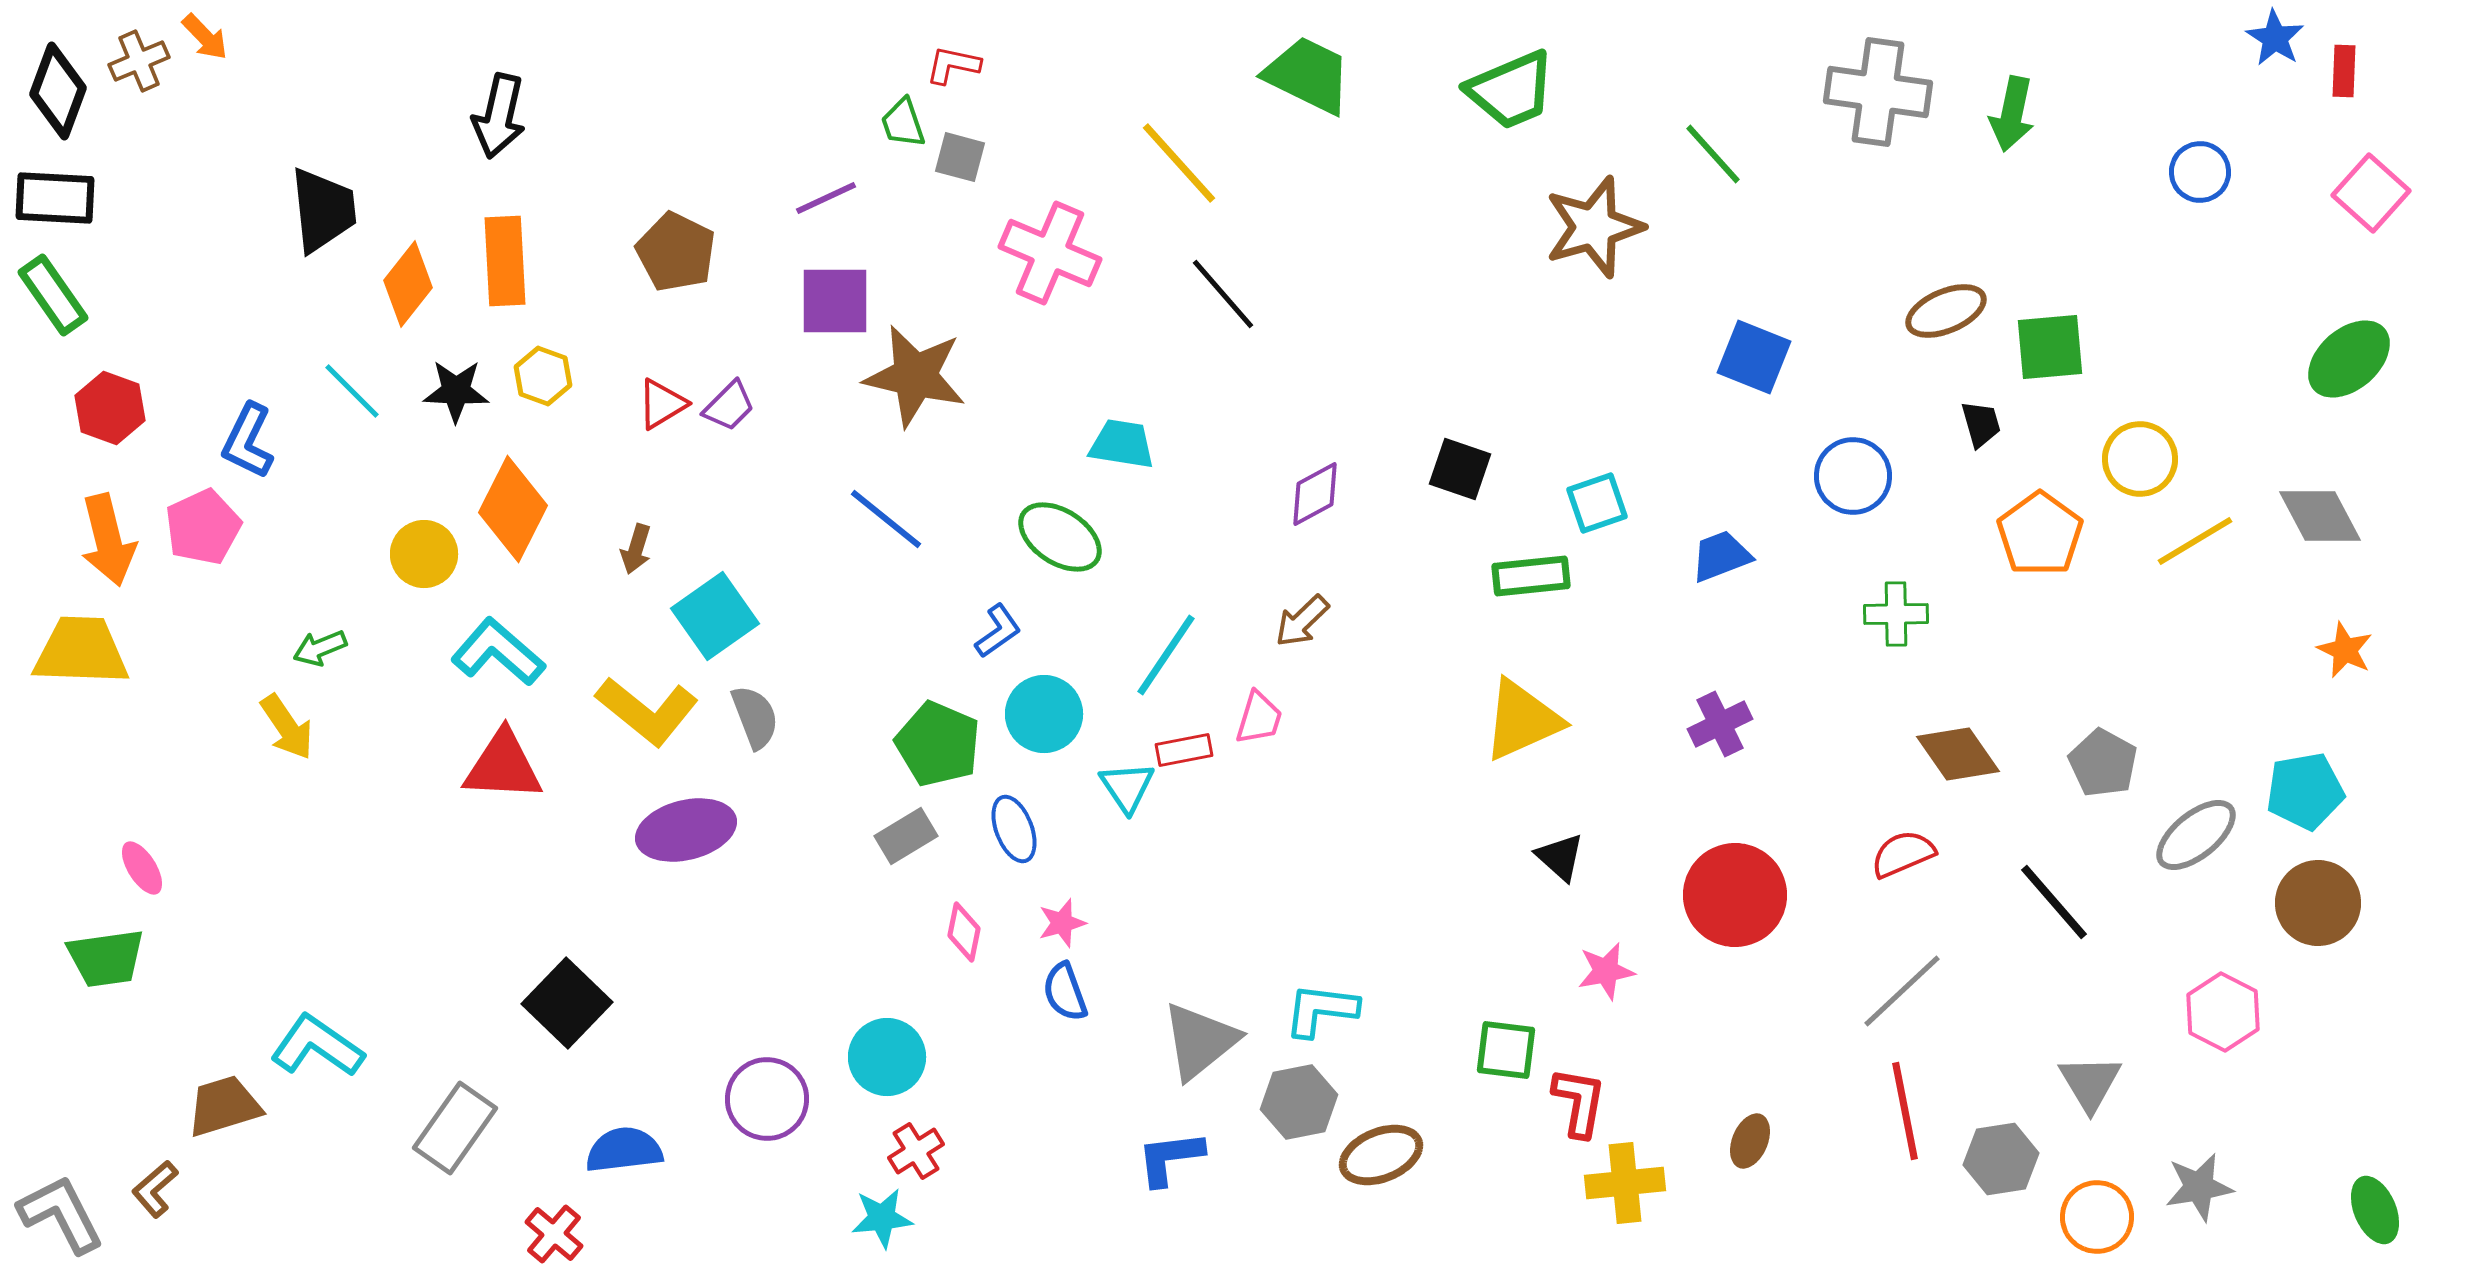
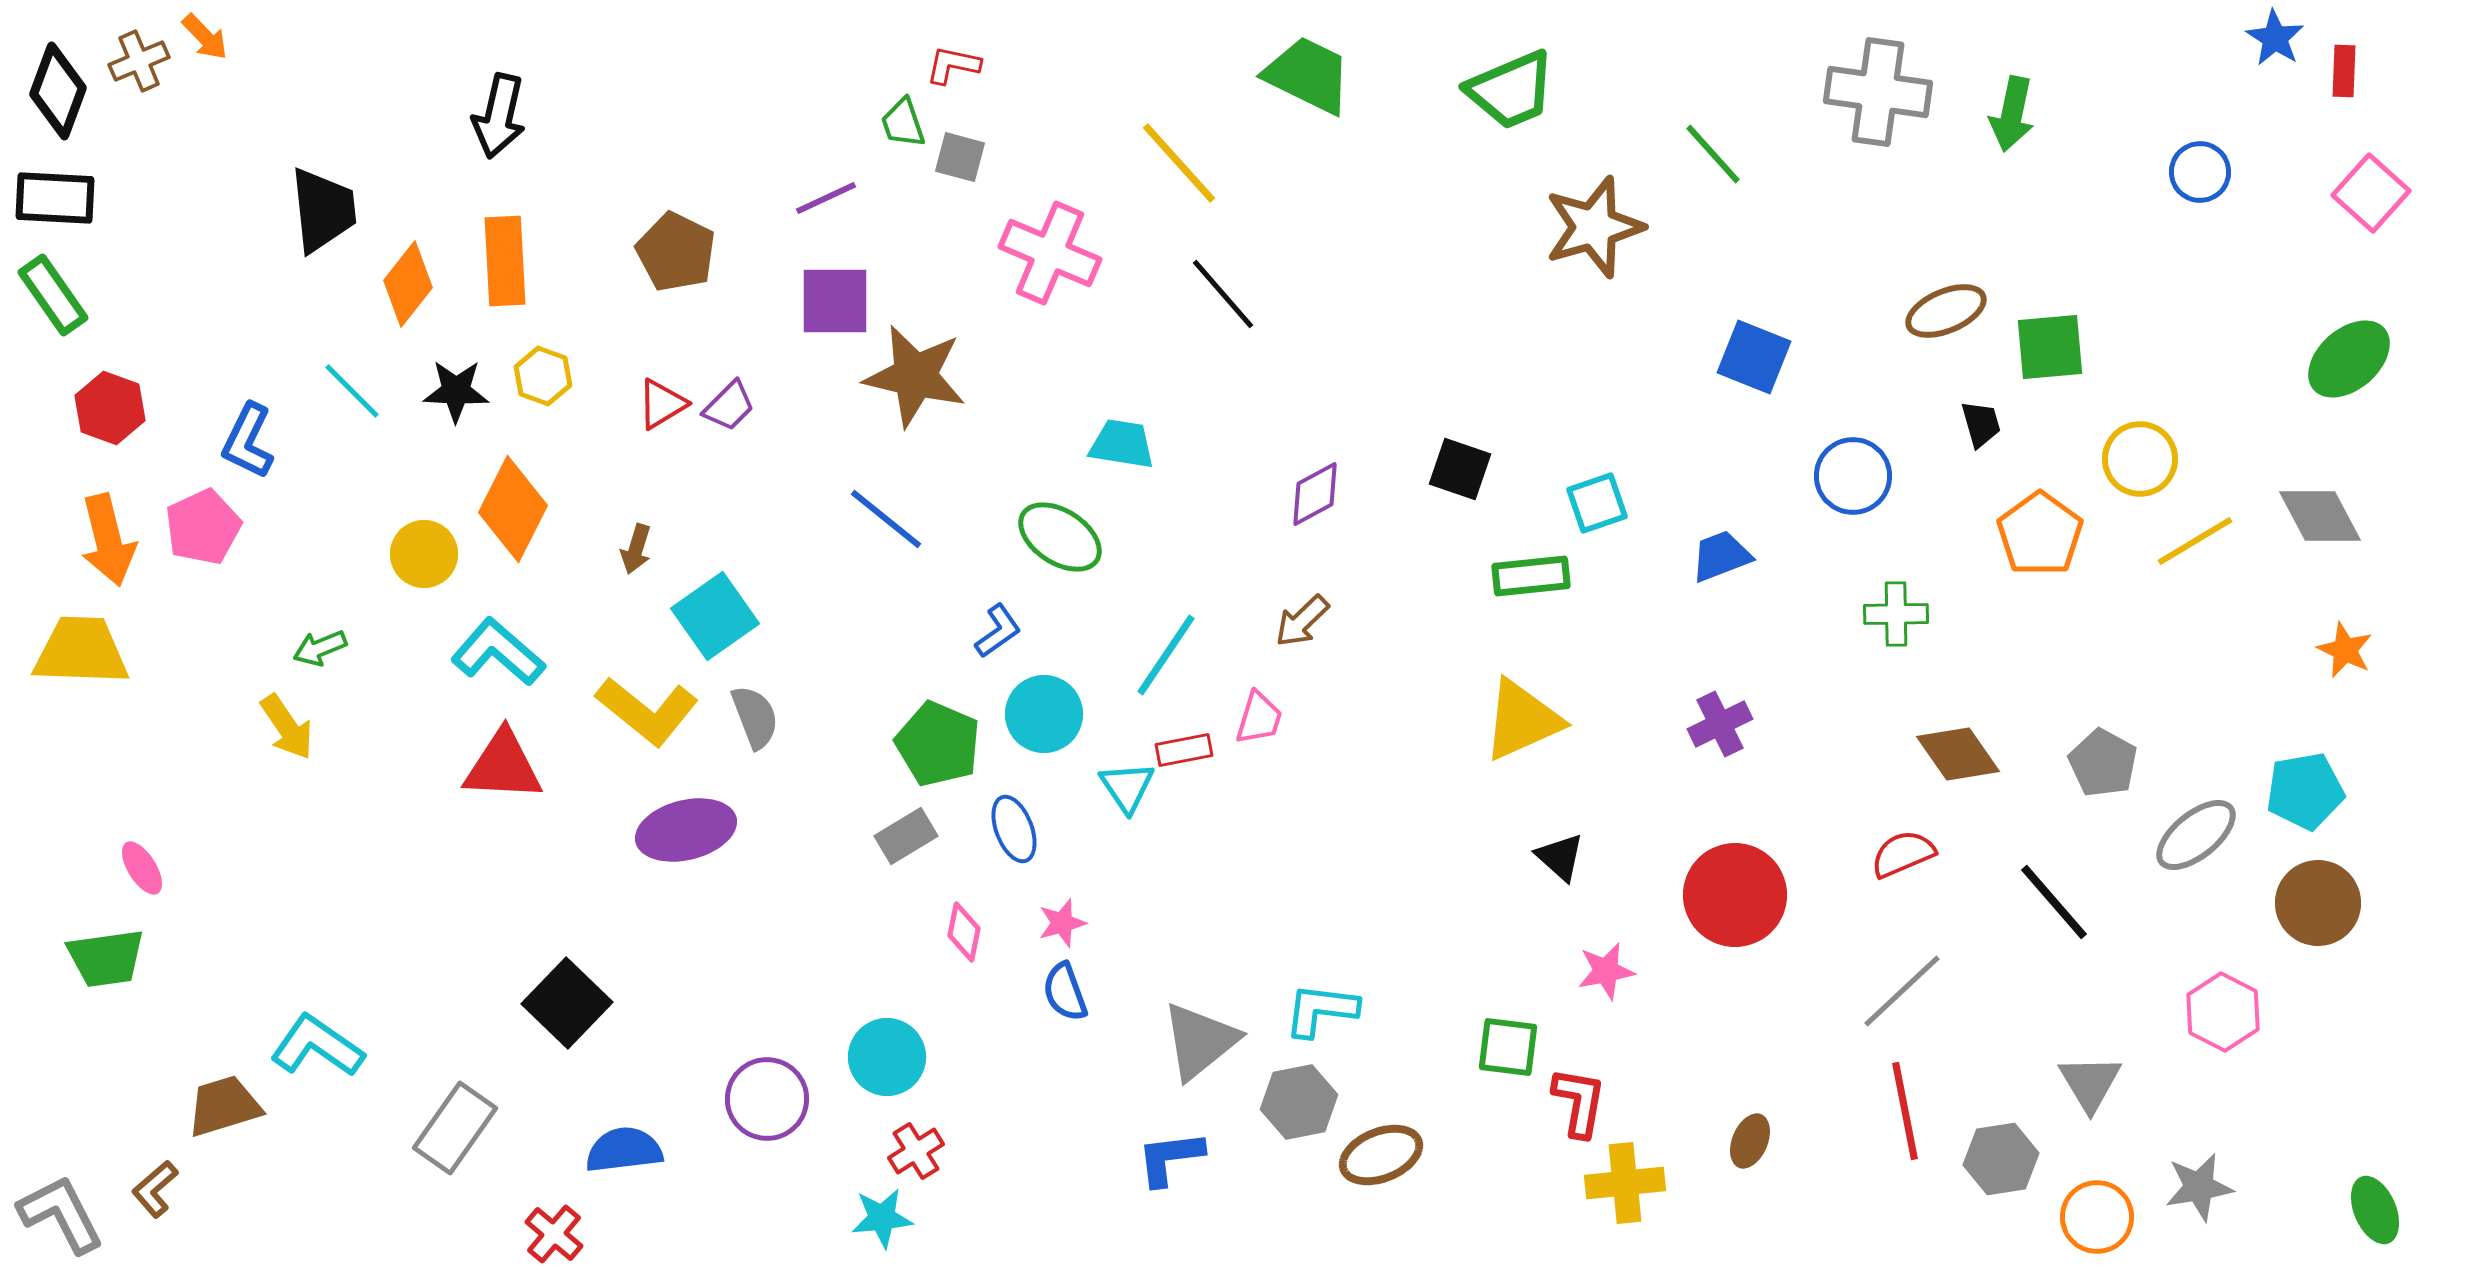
green square at (1506, 1050): moved 2 px right, 3 px up
